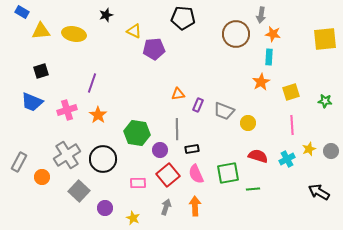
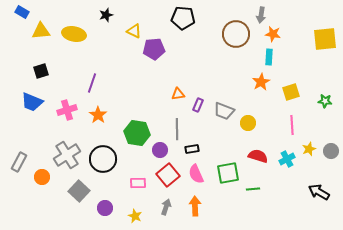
yellow star at (133, 218): moved 2 px right, 2 px up
